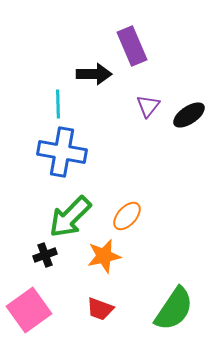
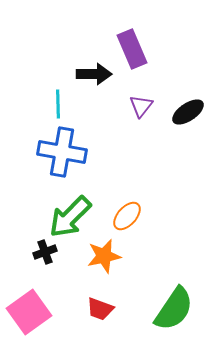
purple rectangle: moved 3 px down
purple triangle: moved 7 px left
black ellipse: moved 1 px left, 3 px up
black cross: moved 3 px up
pink square: moved 2 px down
